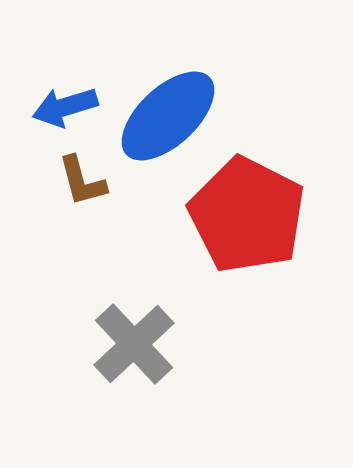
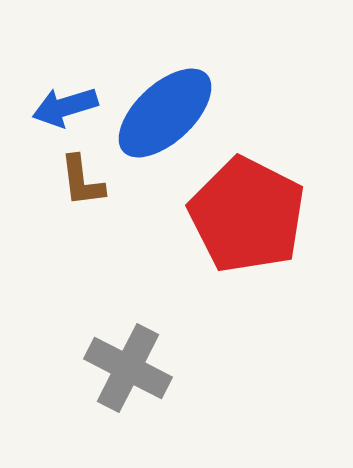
blue ellipse: moved 3 px left, 3 px up
brown L-shape: rotated 8 degrees clockwise
gray cross: moved 6 px left, 24 px down; rotated 20 degrees counterclockwise
